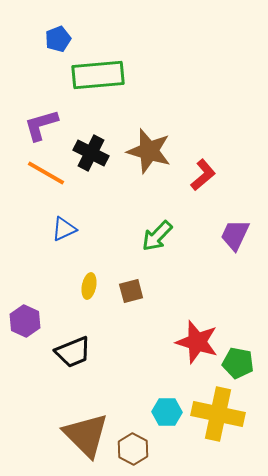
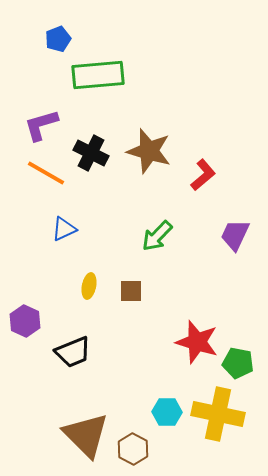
brown square: rotated 15 degrees clockwise
